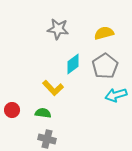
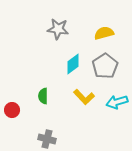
yellow L-shape: moved 31 px right, 9 px down
cyan arrow: moved 1 px right, 7 px down
green semicircle: moved 17 px up; rotated 98 degrees counterclockwise
